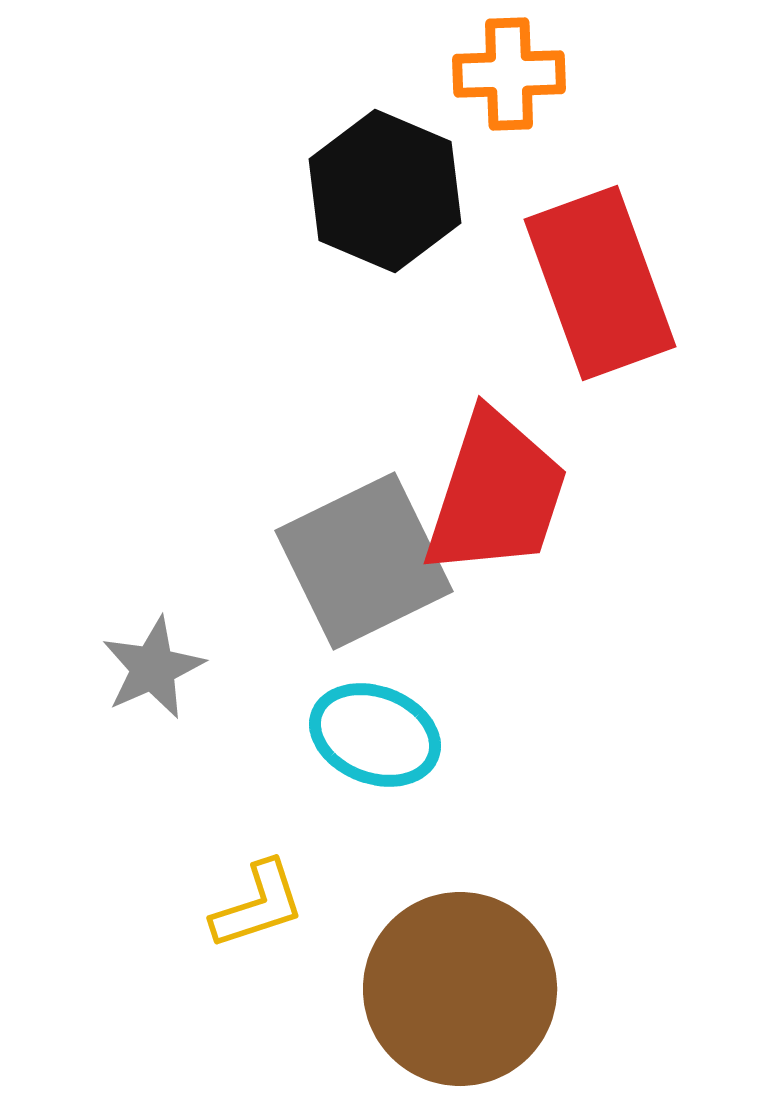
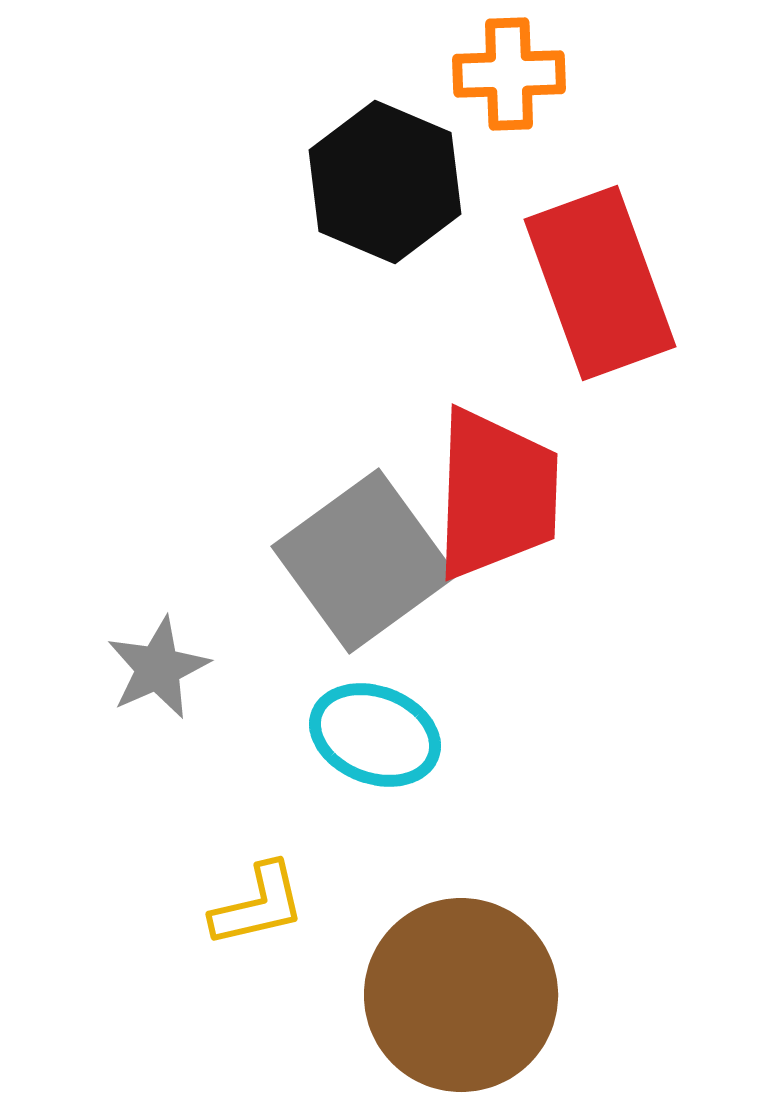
black hexagon: moved 9 px up
red trapezoid: rotated 16 degrees counterclockwise
gray square: rotated 10 degrees counterclockwise
gray star: moved 5 px right
yellow L-shape: rotated 5 degrees clockwise
brown circle: moved 1 px right, 6 px down
